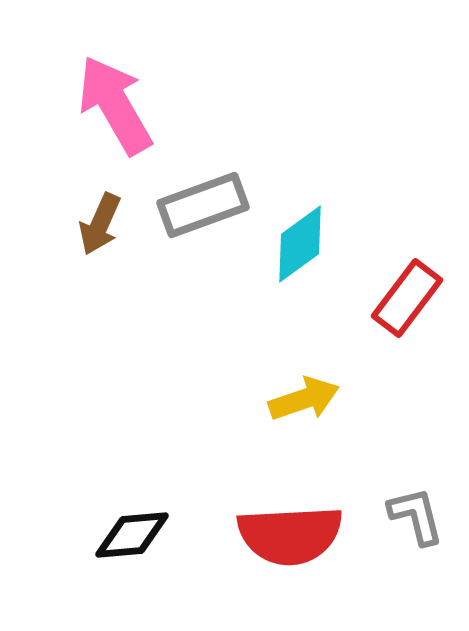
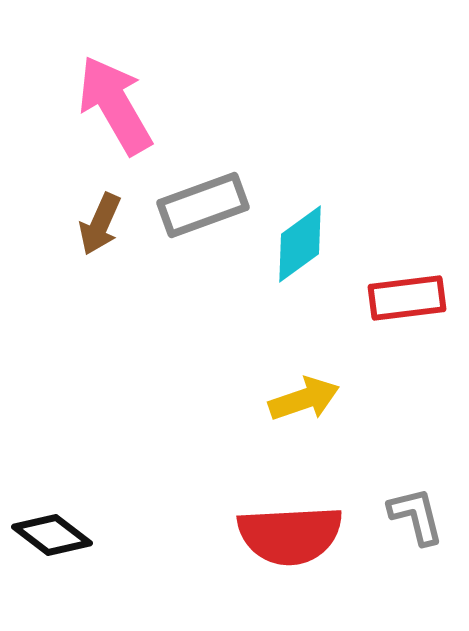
red rectangle: rotated 46 degrees clockwise
black diamond: moved 80 px left; rotated 42 degrees clockwise
